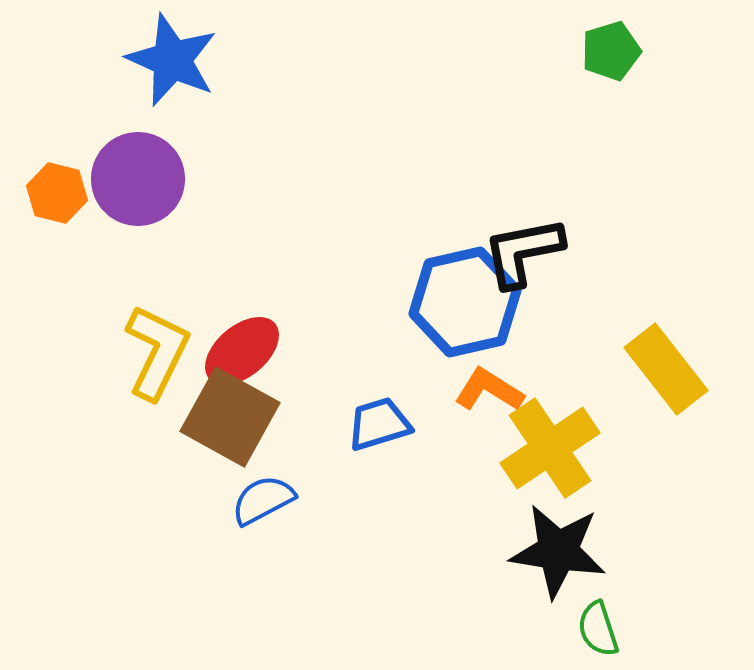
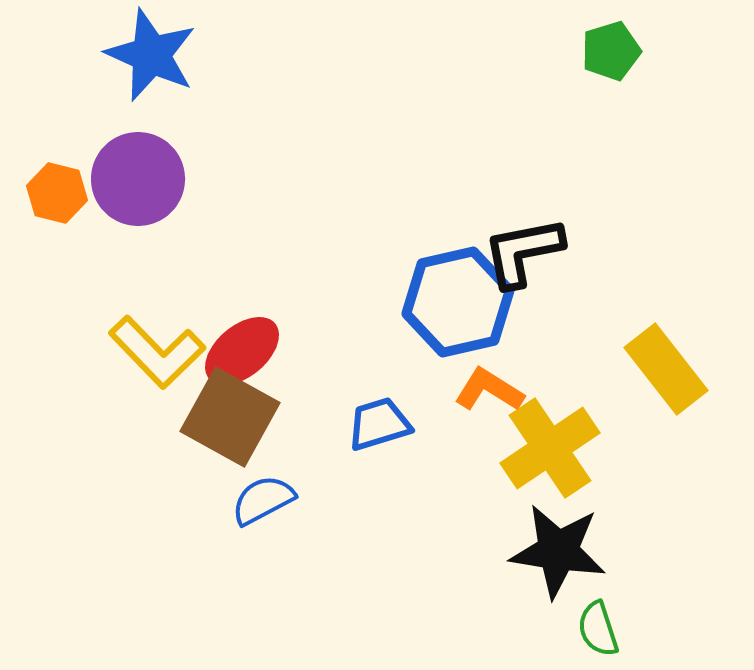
blue star: moved 21 px left, 5 px up
blue hexagon: moved 7 px left
yellow L-shape: rotated 110 degrees clockwise
